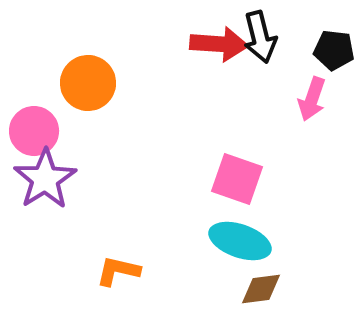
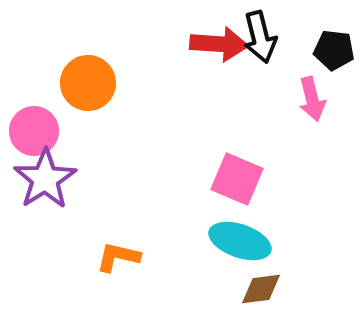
pink arrow: rotated 33 degrees counterclockwise
pink square: rotated 4 degrees clockwise
orange L-shape: moved 14 px up
